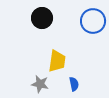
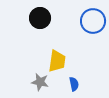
black circle: moved 2 px left
gray star: moved 2 px up
